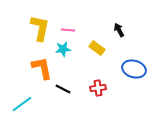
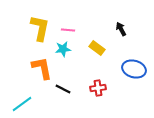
black arrow: moved 2 px right, 1 px up
